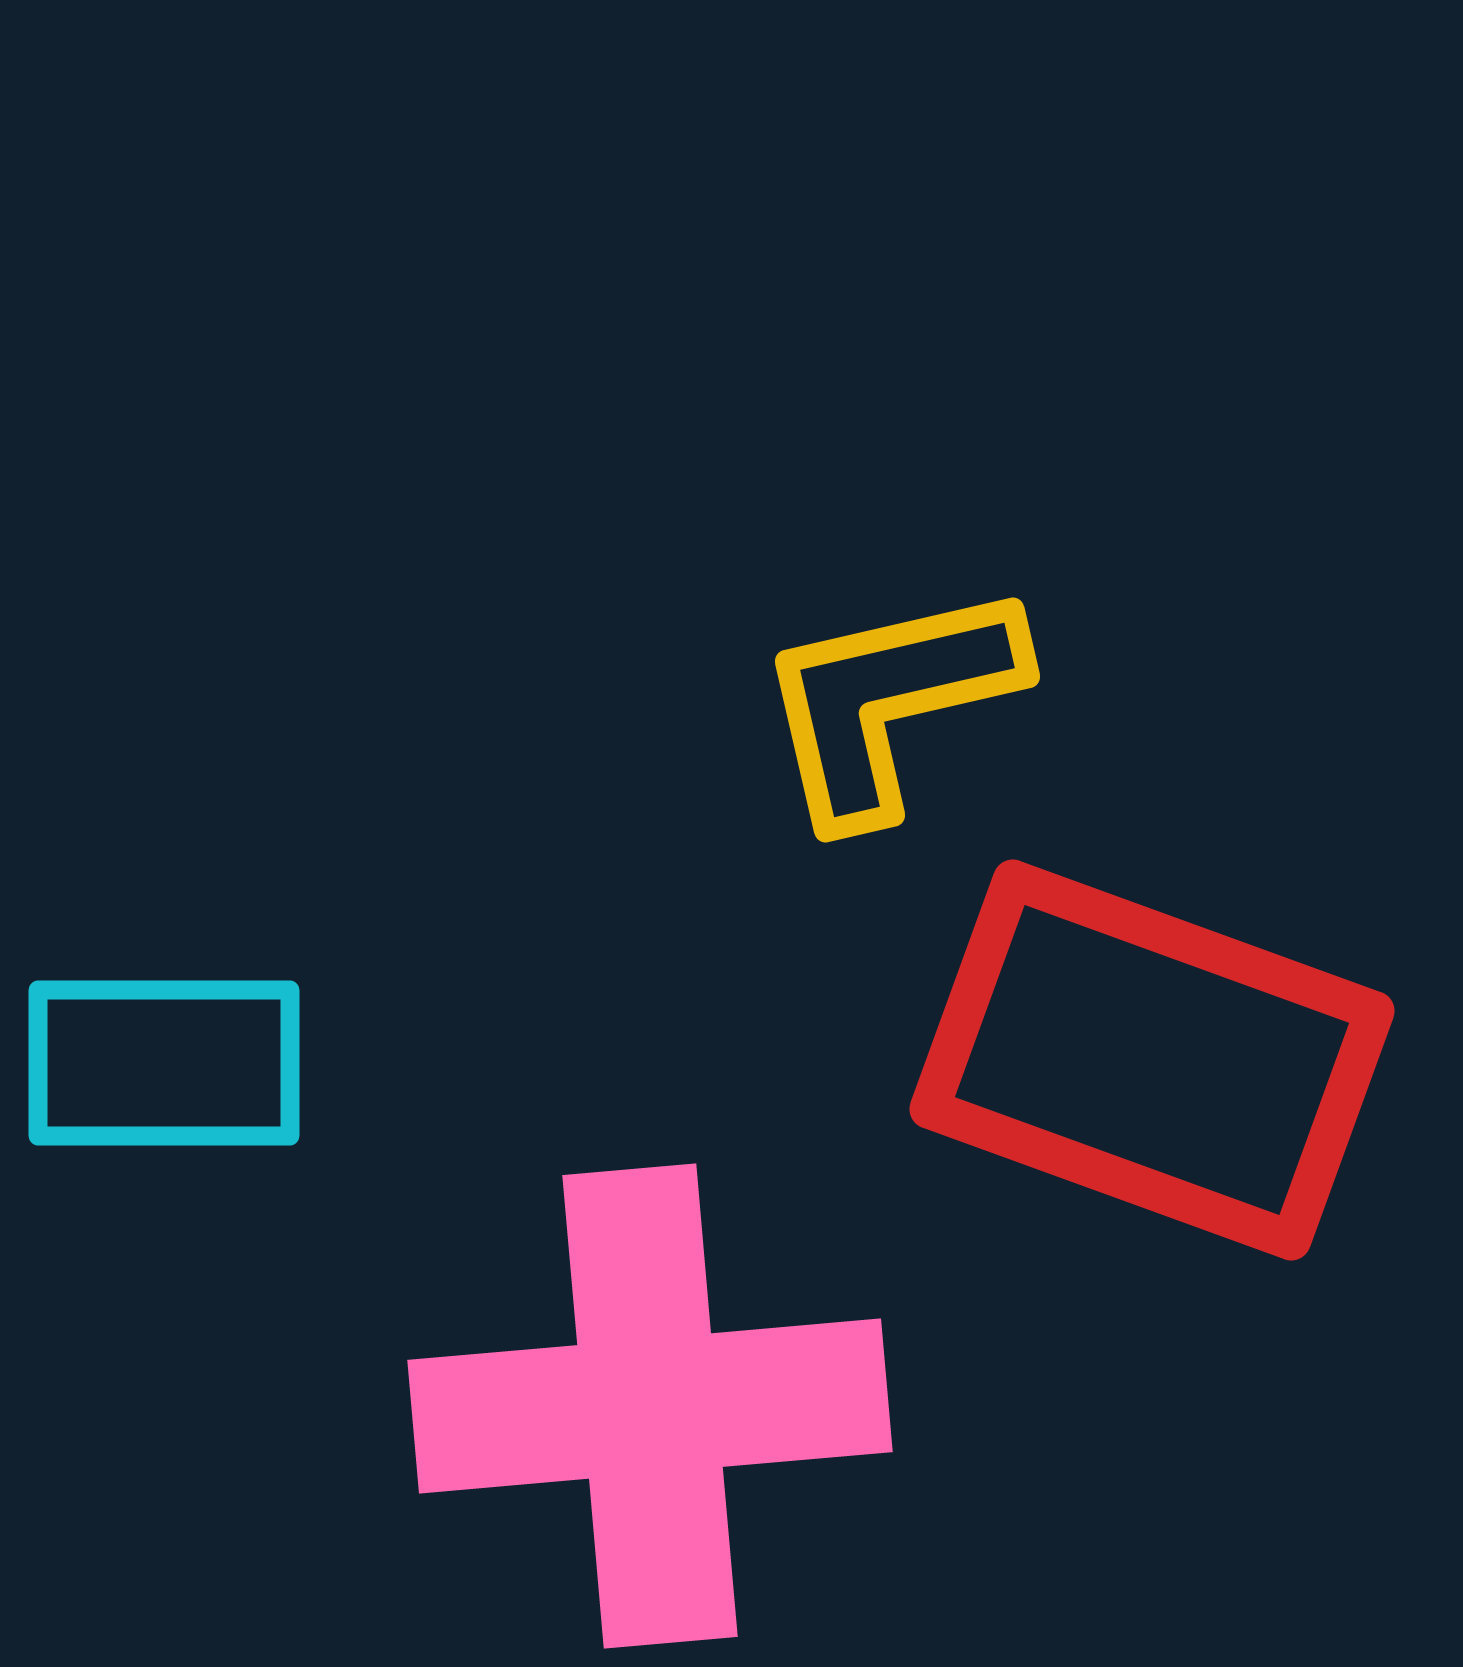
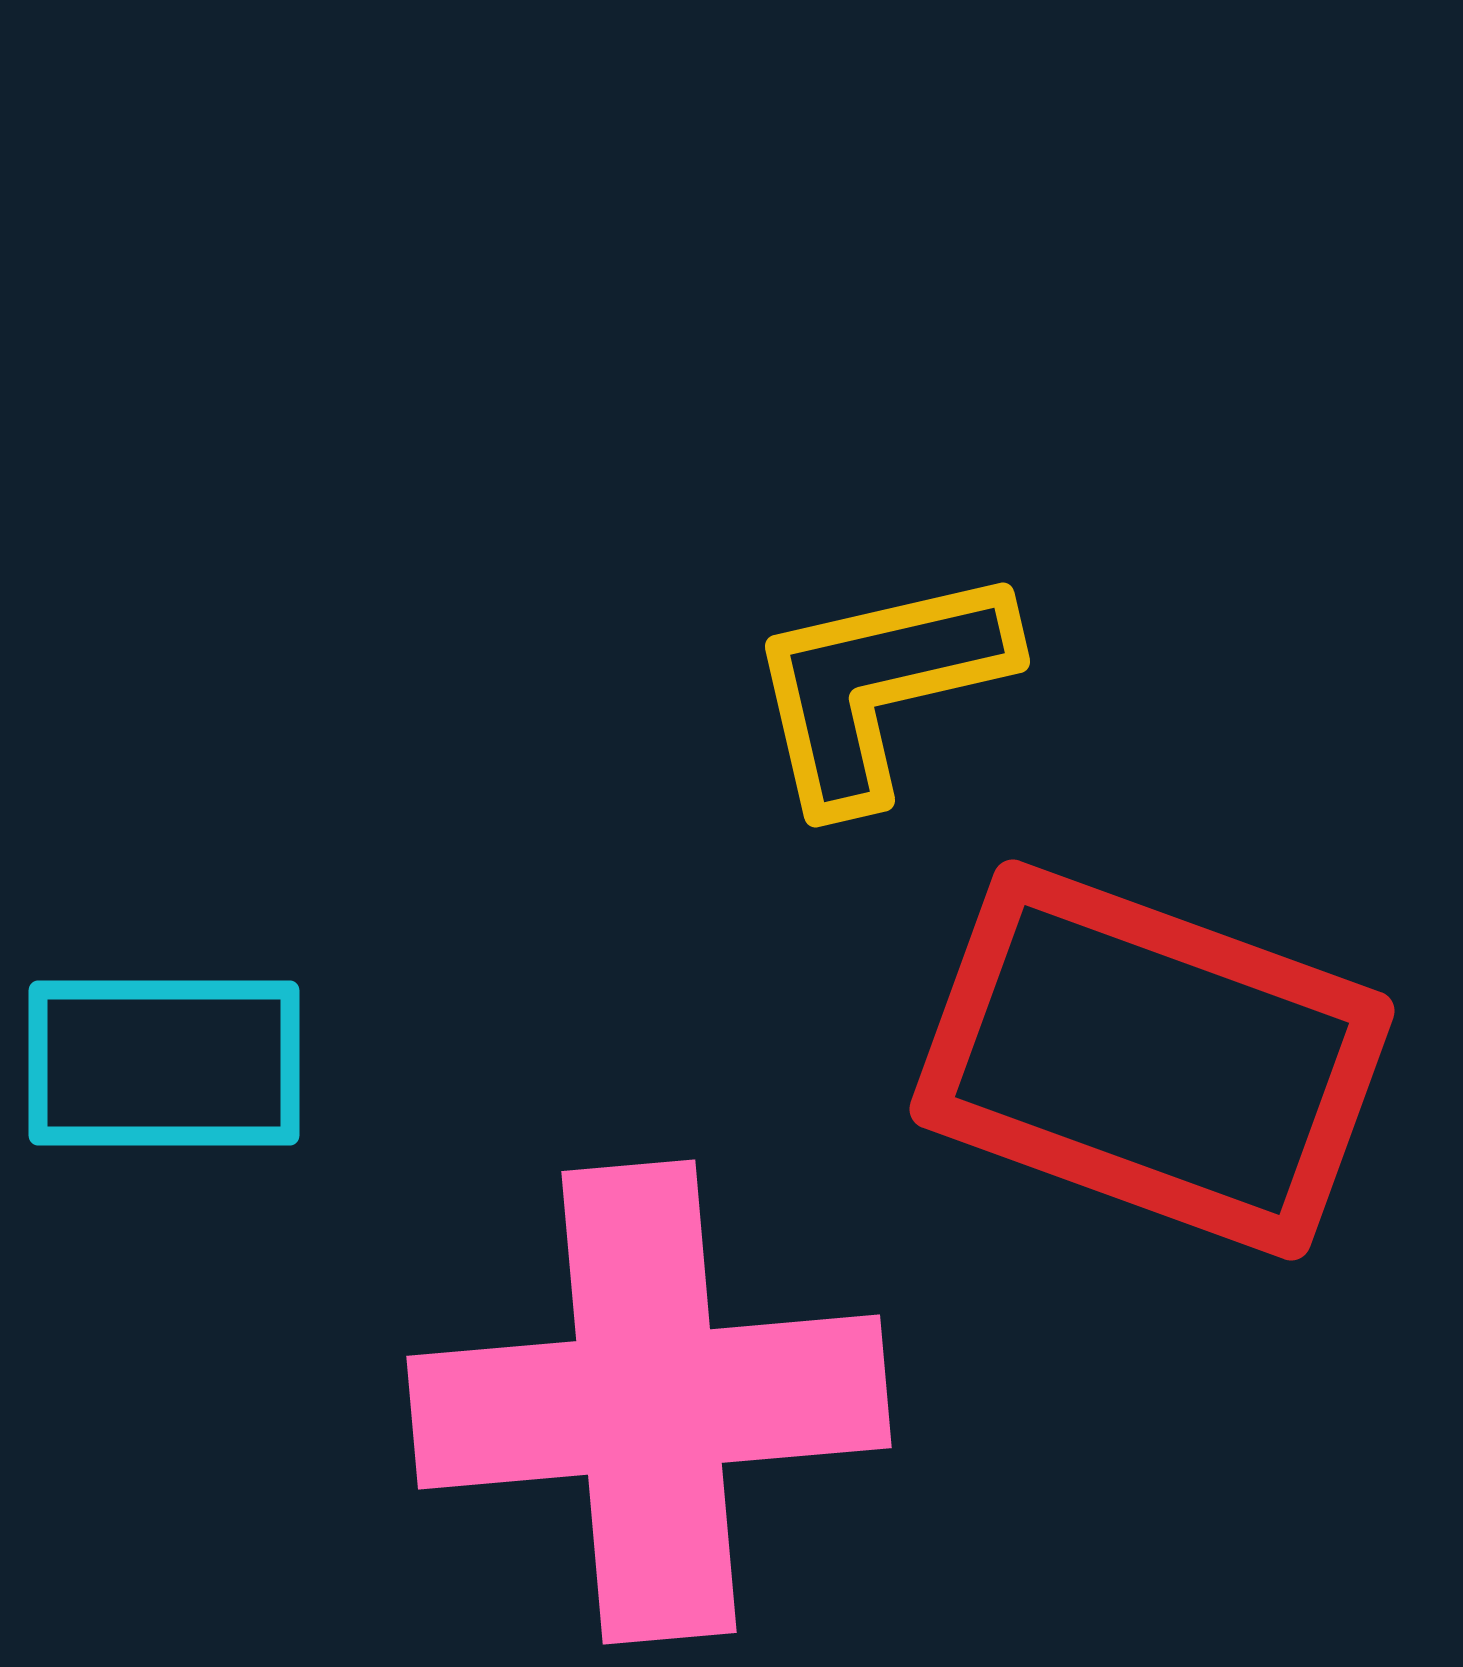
yellow L-shape: moved 10 px left, 15 px up
pink cross: moved 1 px left, 4 px up
